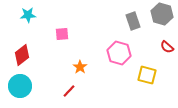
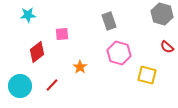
gray rectangle: moved 24 px left
red diamond: moved 15 px right, 3 px up
red line: moved 17 px left, 6 px up
